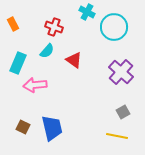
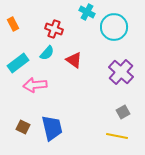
red cross: moved 2 px down
cyan semicircle: moved 2 px down
cyan rectangle: rotated 30 degrees clockwise
